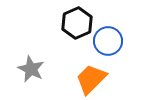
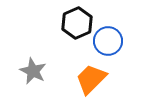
gray star: moved 2 px right, 2 px down
